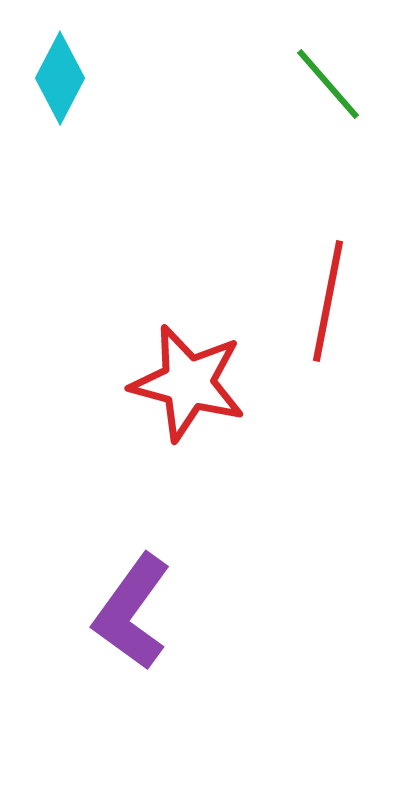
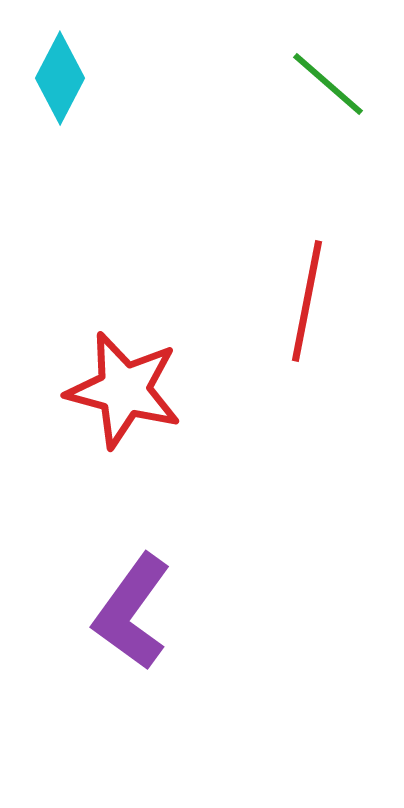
green line: rotated 8 degrees counterclockwise
red line: moved 21 px left
red star: moved 64 px left, 7 px down
